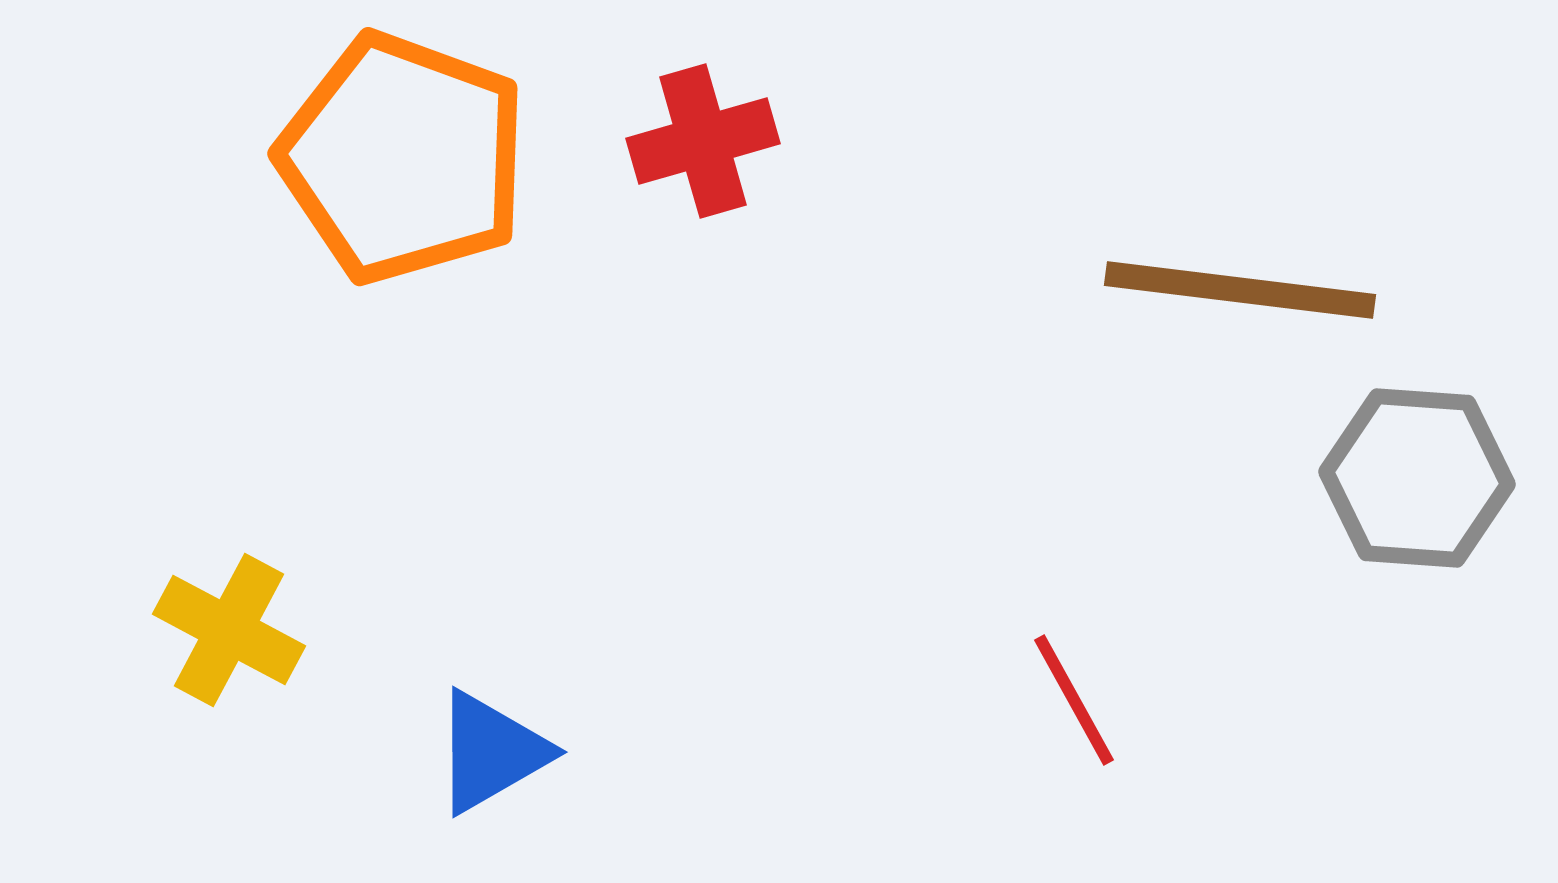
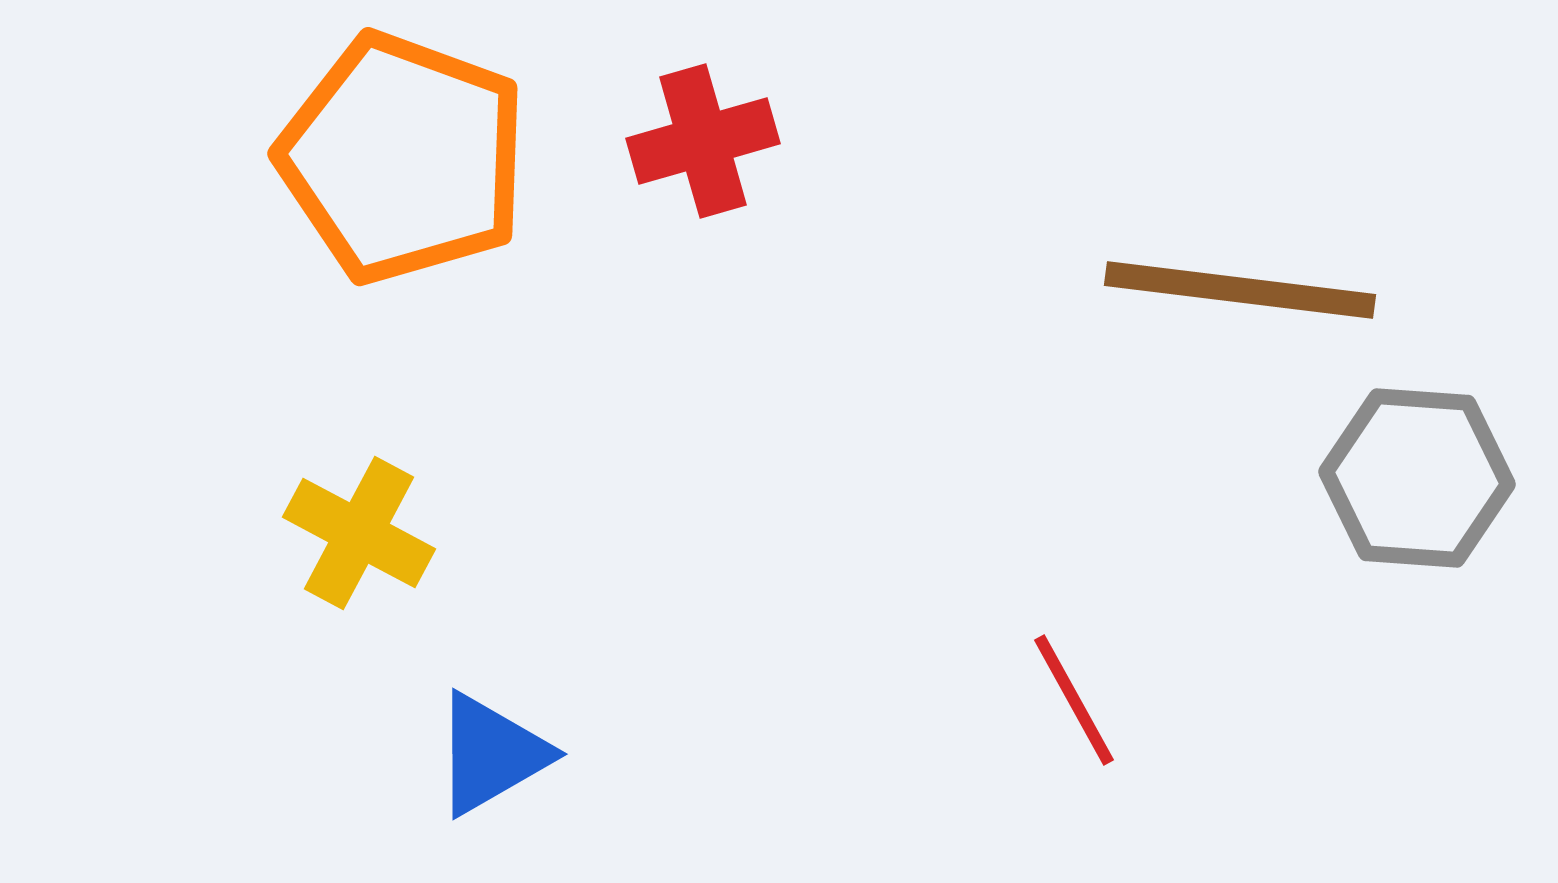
yellow cross: moved 130 px right, 97 px up
blue triangle: moved 2 px down
